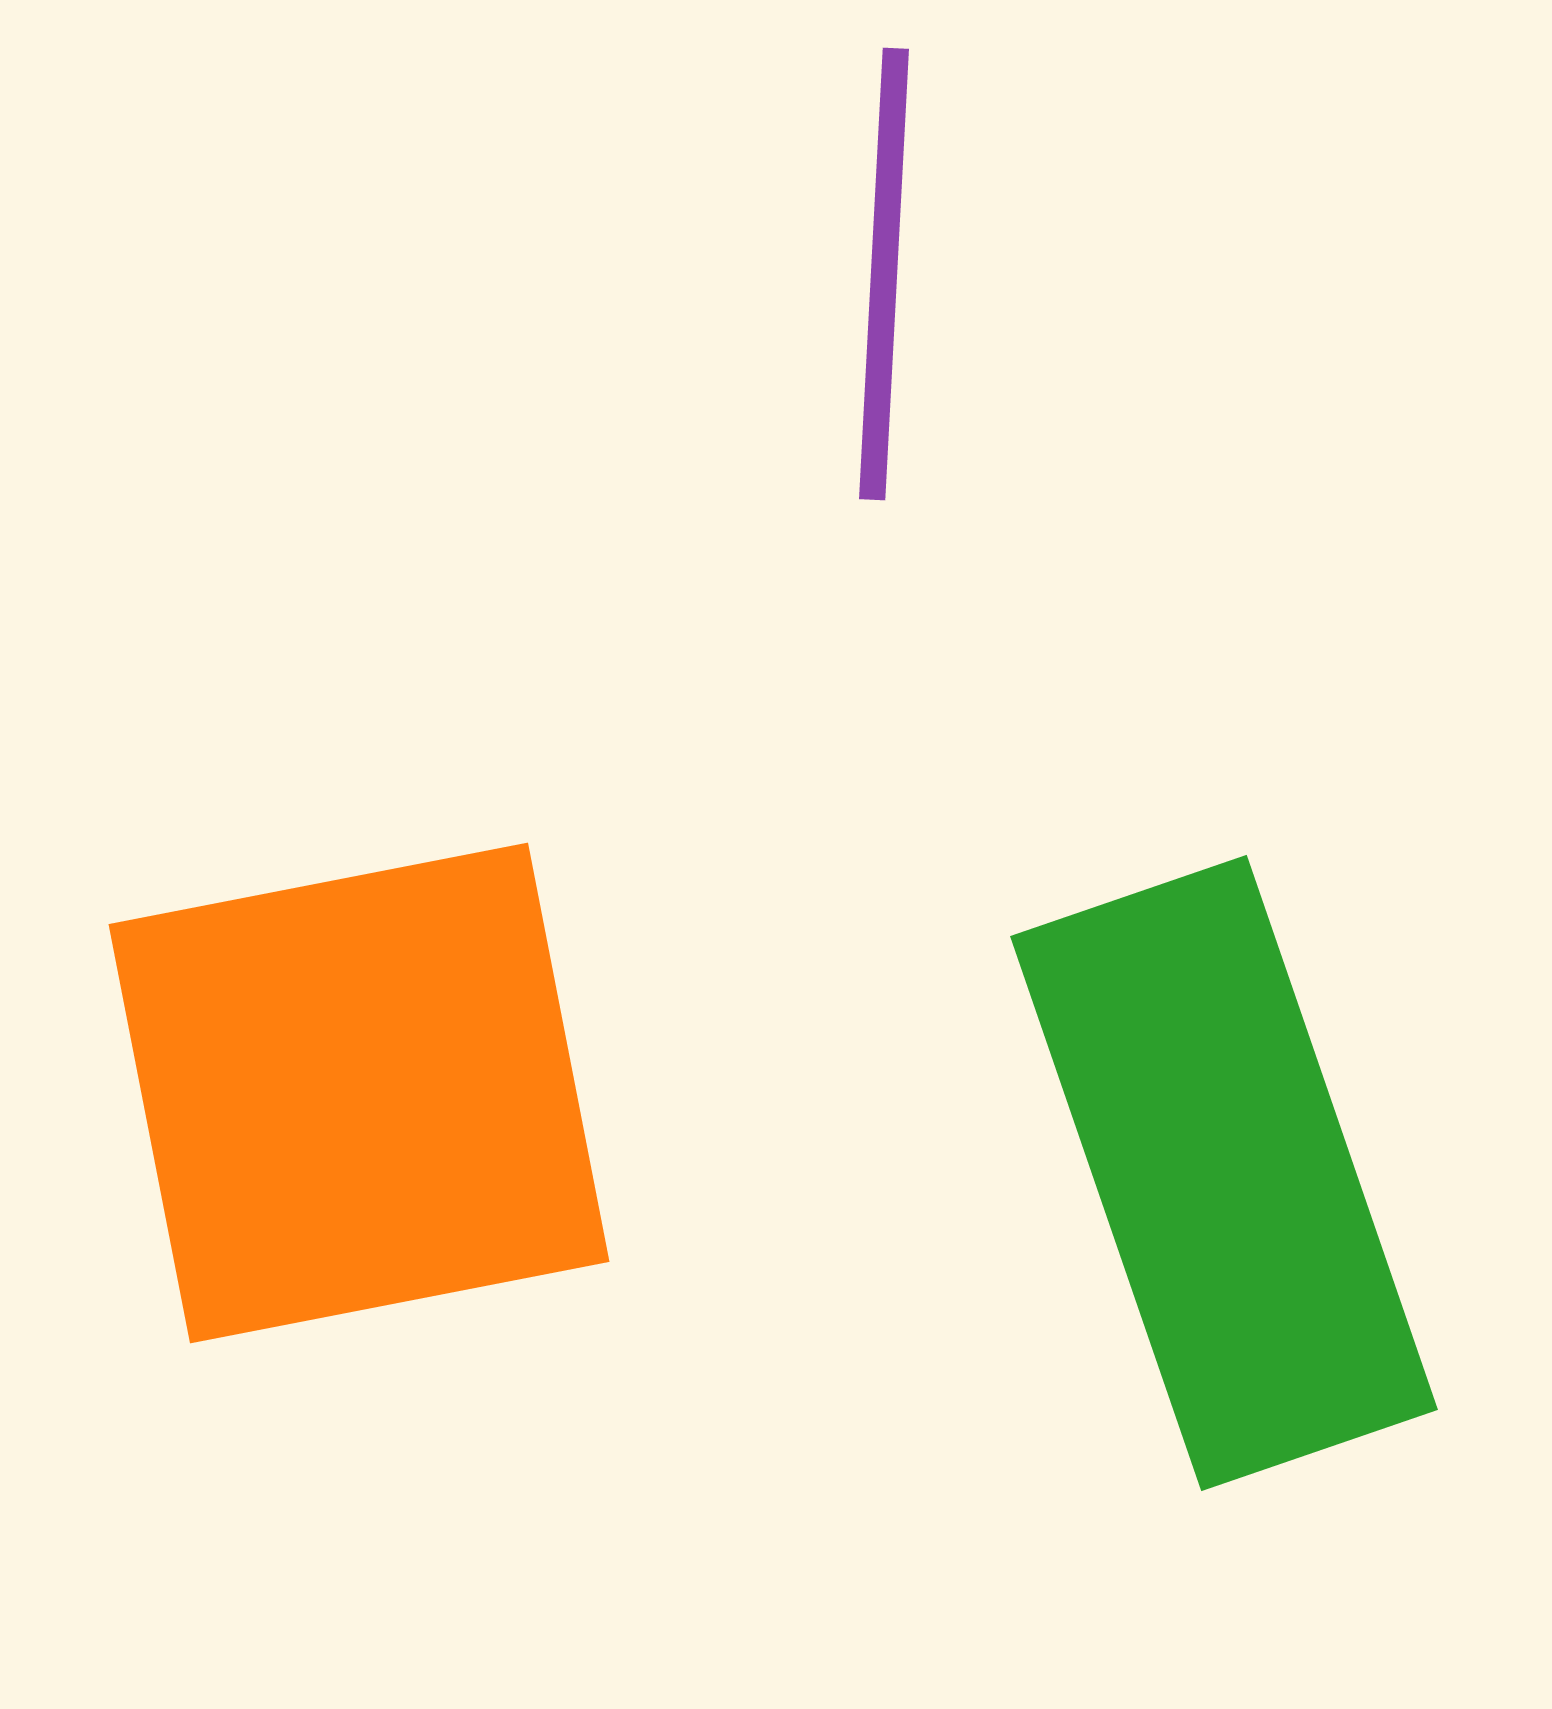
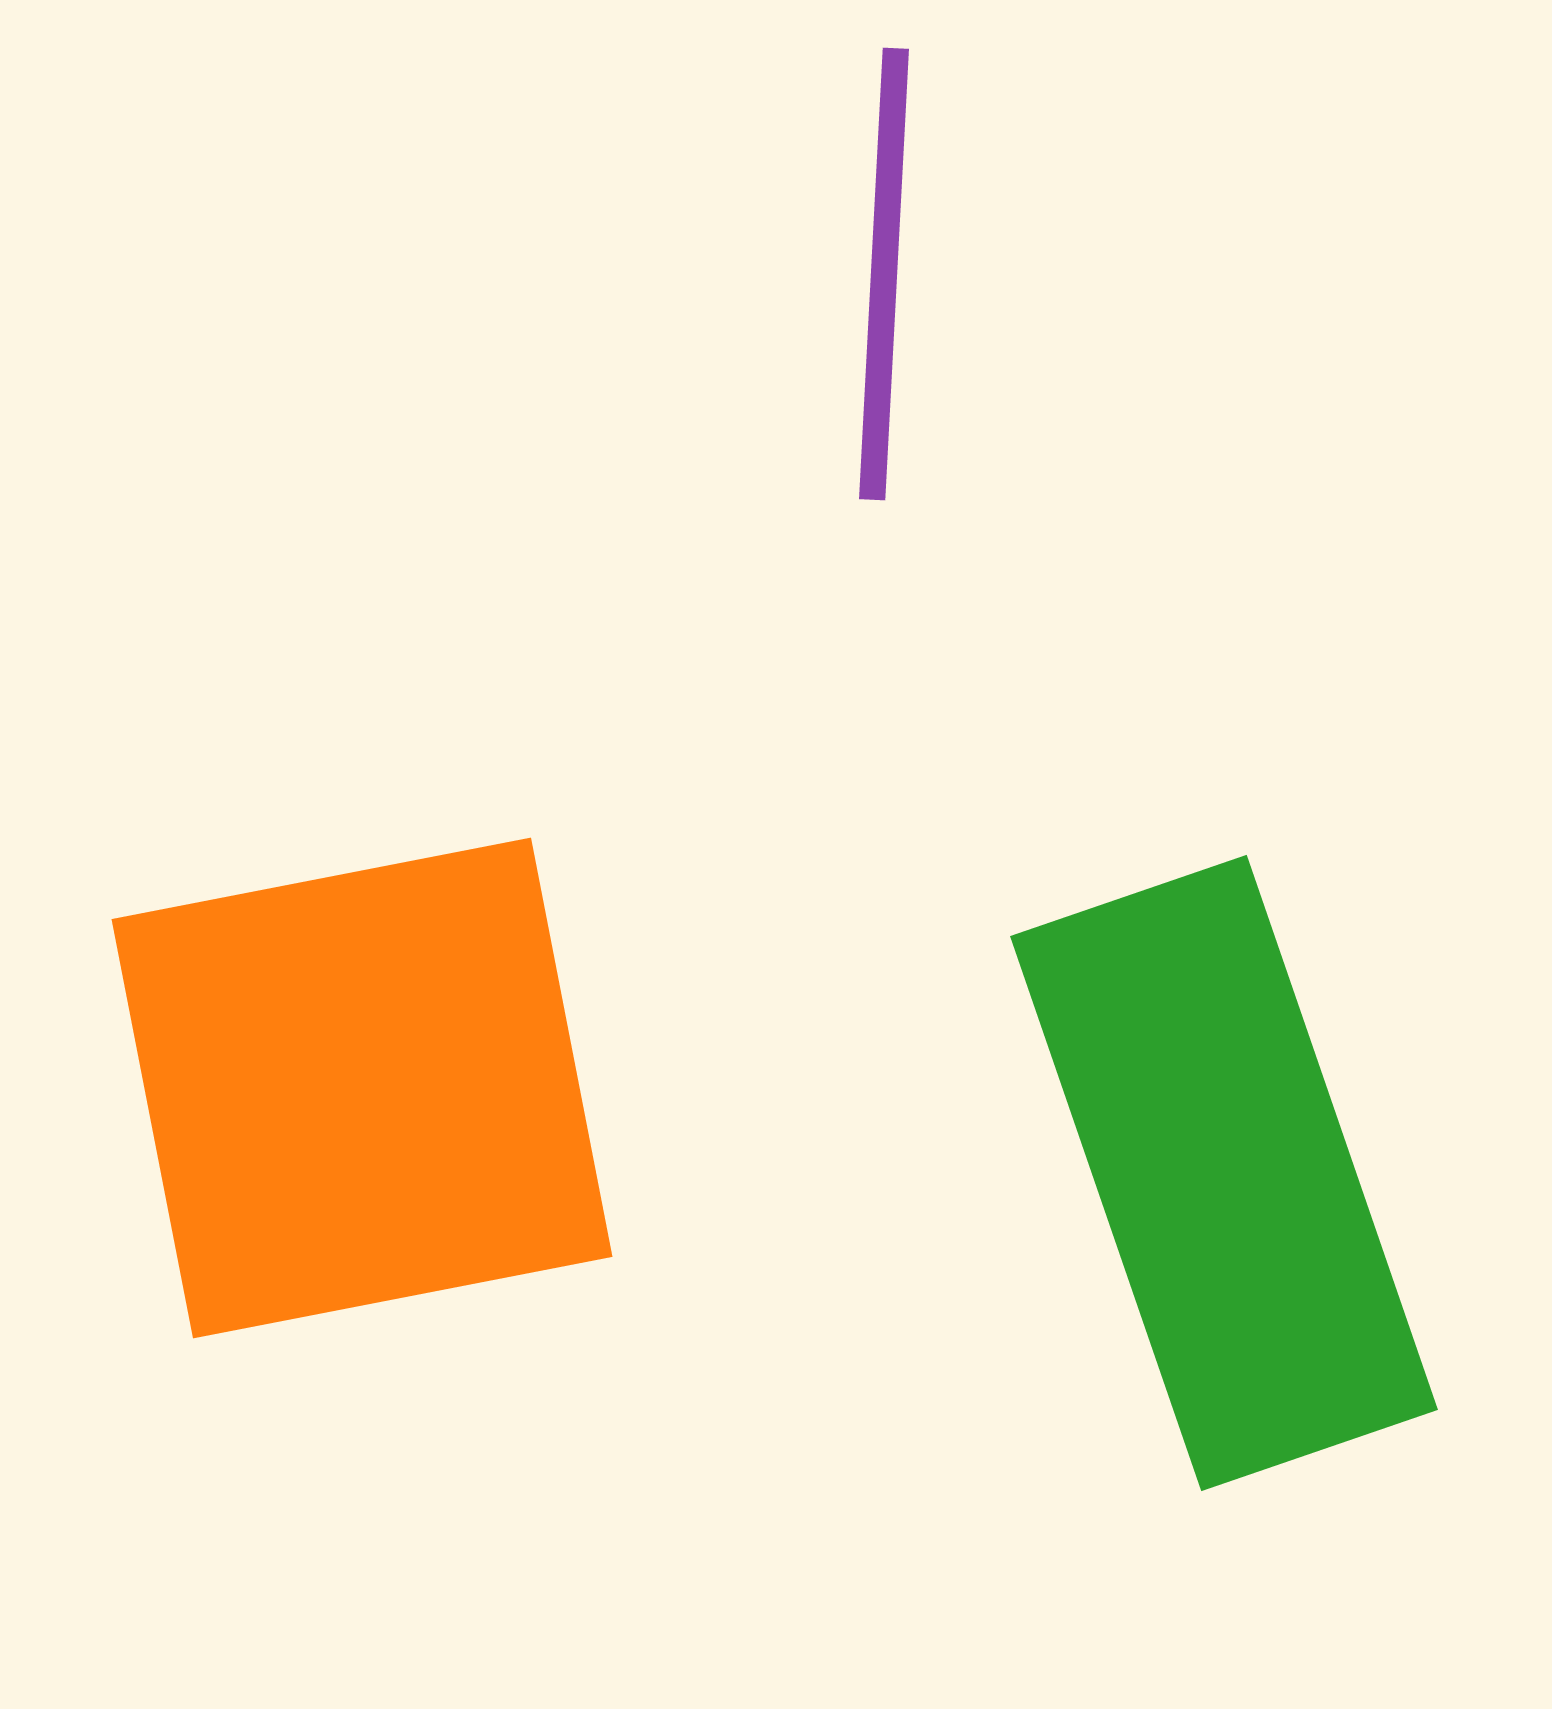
orange square: moved 3 px right, 5 px up
